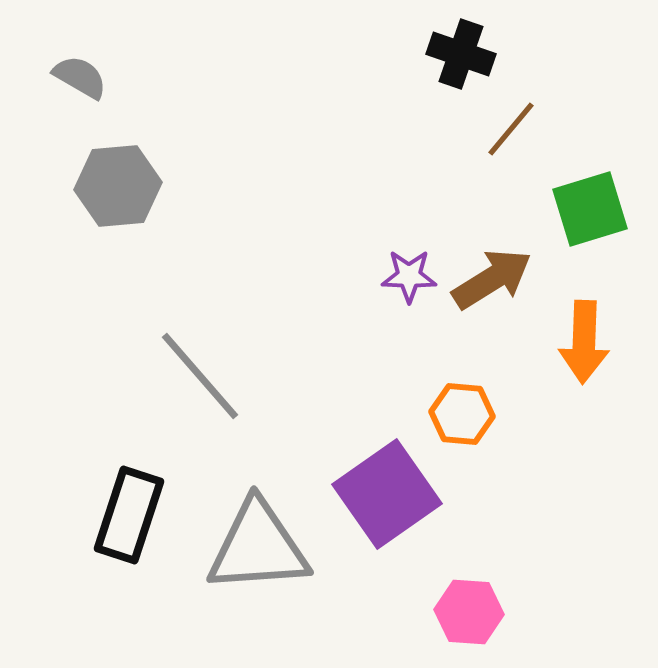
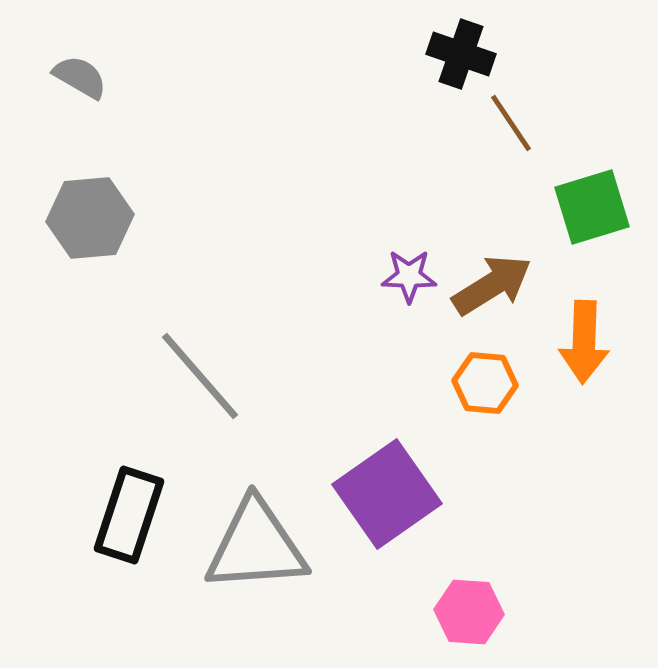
brown line: moved 6 px up; rotated 74 degrees counterclockwise
gray hexagon: moved 28 px left, 32 px down
green square: moved 2 px right, 2 px up
brown arrow: moved 6 px down
orange hexagon: moved 23 px right, 31 px up
gray triangle: moved 2 px left, 1 px up
